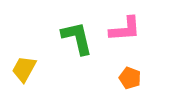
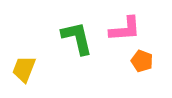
yellow trapezoid: rotated 8 degrees counterclockwise
orange pentagon: moved 12 px right, 17 px up
